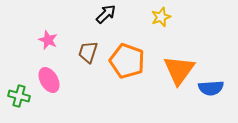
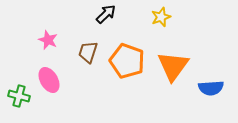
orange triangle: moved 6 px left, 4 px up
